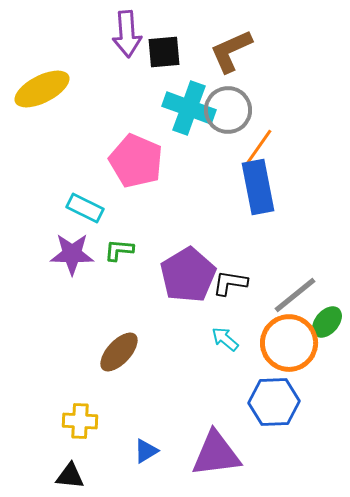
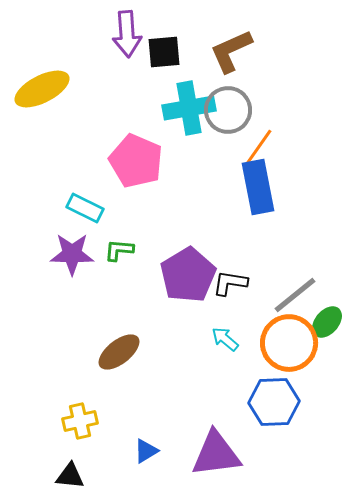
cyan cross: rotated 30 degrees counterclockwise
brown ellipse: rotated 9 degrees clockwise
yellow cross: rotated 16 degrees counterclockwise
